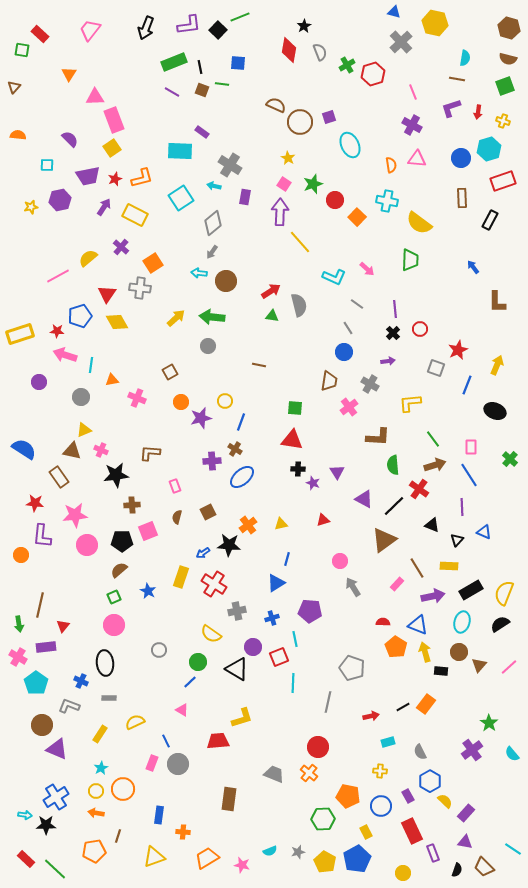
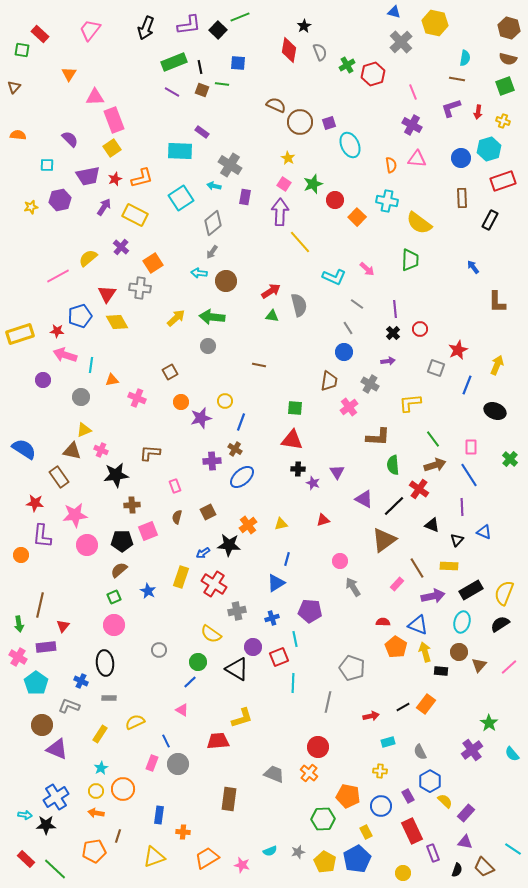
purple square at (329, 117): moved 6 px down
purple circle at (39, 382): moved 4 px right, 2 px up
